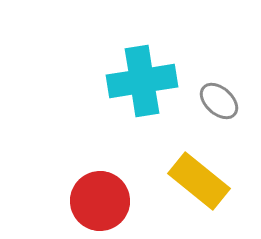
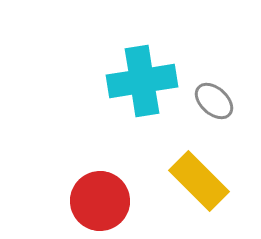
gray ellipse: moved 5 px left
yellow rectangle: rotated 6 degrees clockwise
